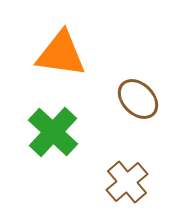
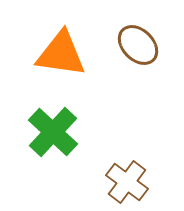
brown ellipse: moved 54 px up
brown cross: rotated 12 degrees counterclockwise
